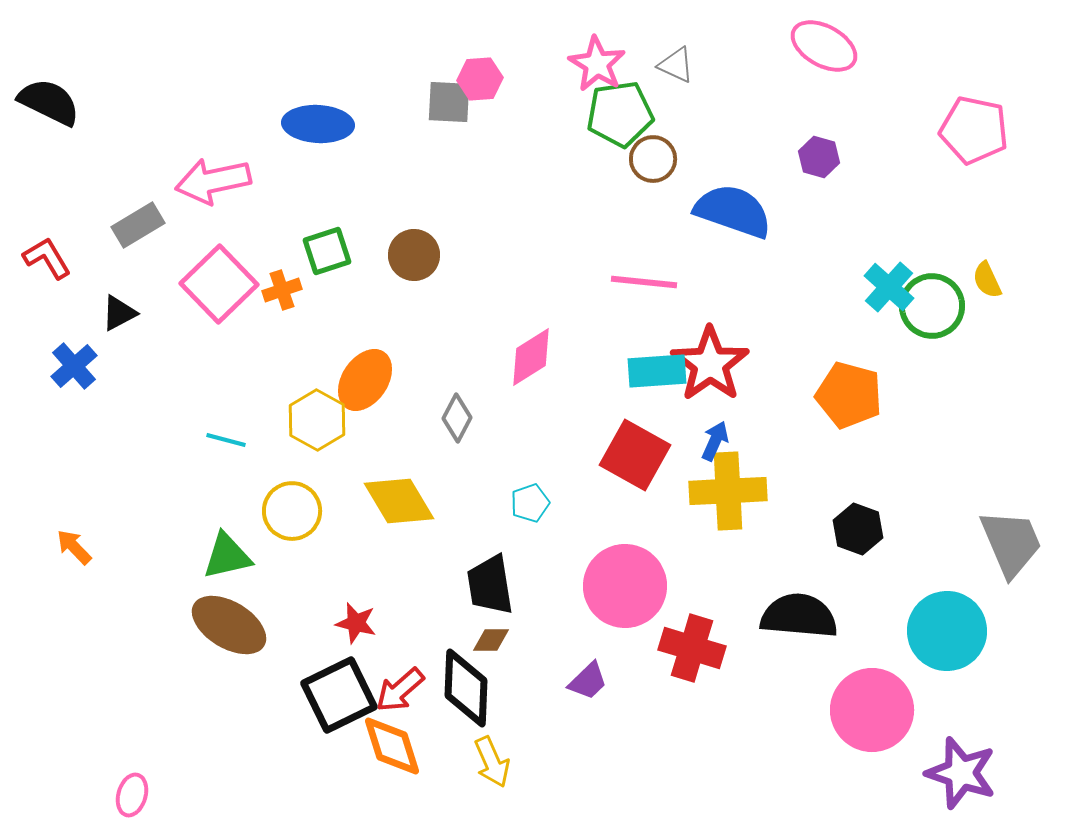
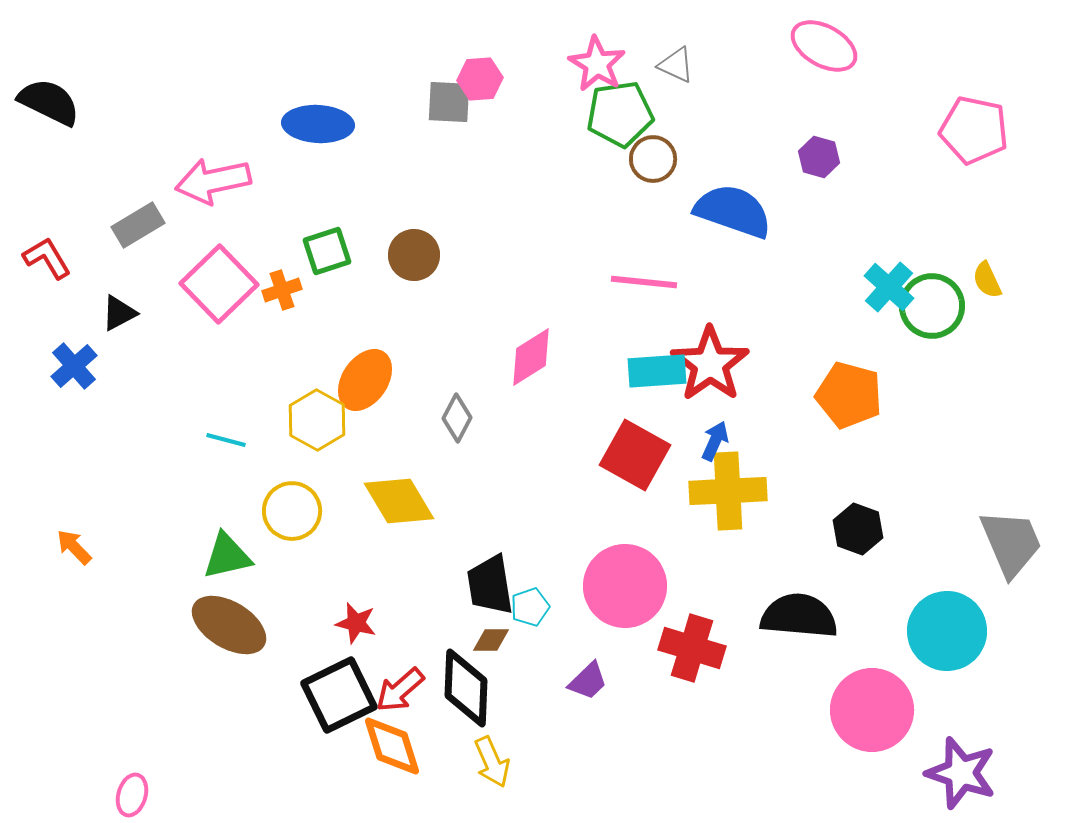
cyan pentagon at (530, 503): moved 104 px down
